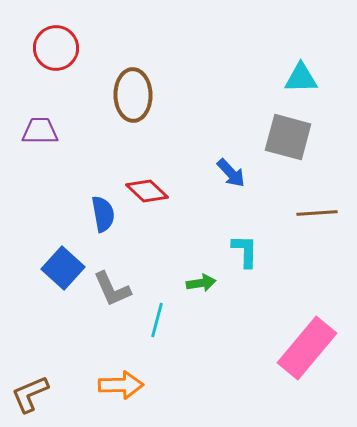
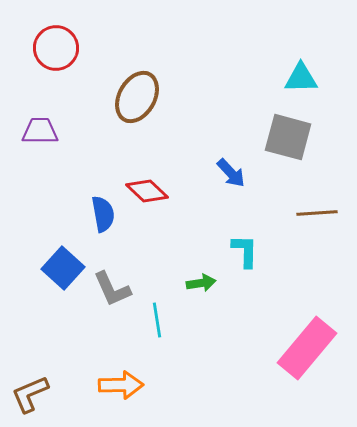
brown ellipse: moved 4 px right, 2 px down; rotated 30 degrees clockwise
cyan line: rotated 24 degrees counterclockwise
